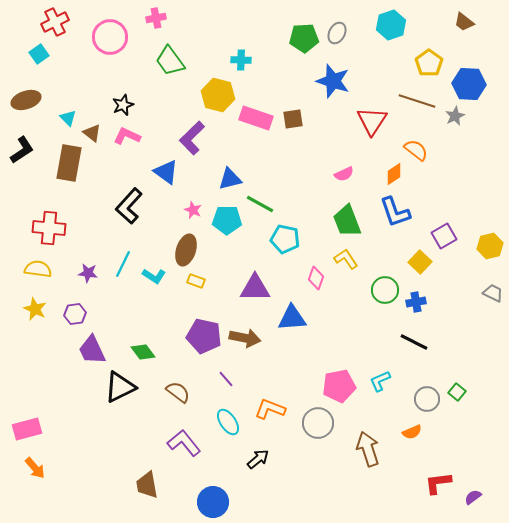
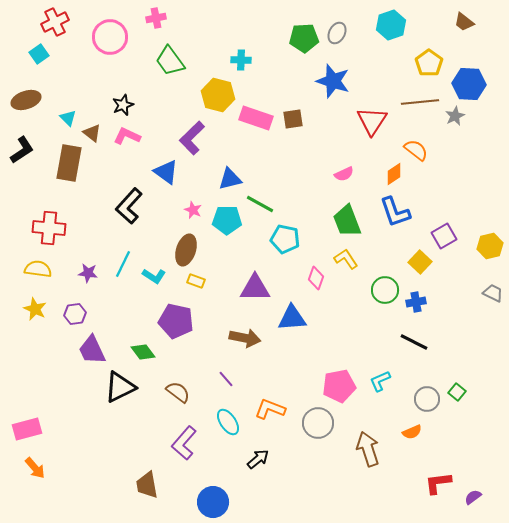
brown line at (417, 101): moved 3 px right, 1 px down; rotated 24 degrees counterclockwise
purple pentagon at (204, 336): moved 28 px left, 15 px up
purple L-shape at (184, 443): rotated 100 degrees counterclockwise
